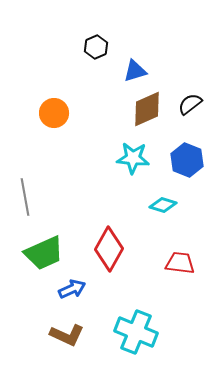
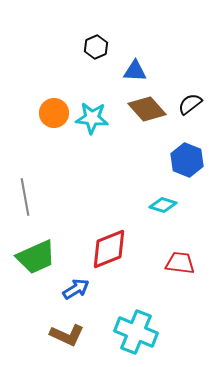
blue triangle: rotated 20 degrees clockwise
brown diamond: rotated 72 degrees clockwise
cyan star: moved 41 px left, 40 px up
red diamond: rotated 39 degrees clockwise
green trapezoid: moved 8 px left, 4 px down
blue arrow: moved 4 px right; rotated 8 degrees counterclockwise
